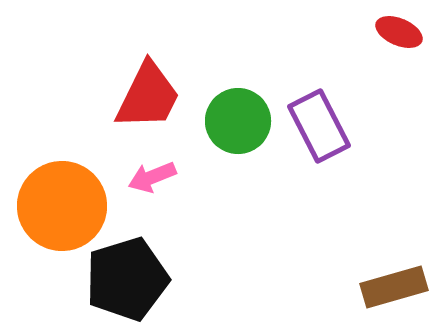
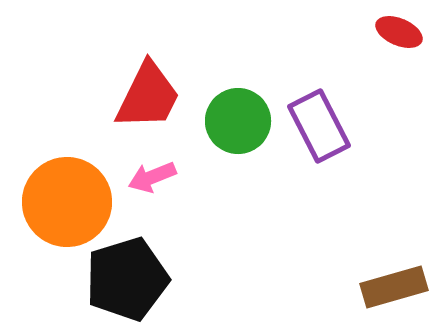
orange circle: moved 5 px right, 4 px up
